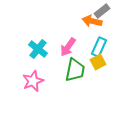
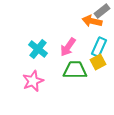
green trapezoid: rotated 100 degrees counterclockwise
